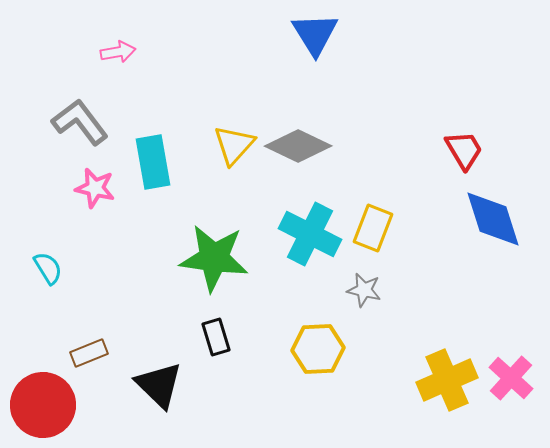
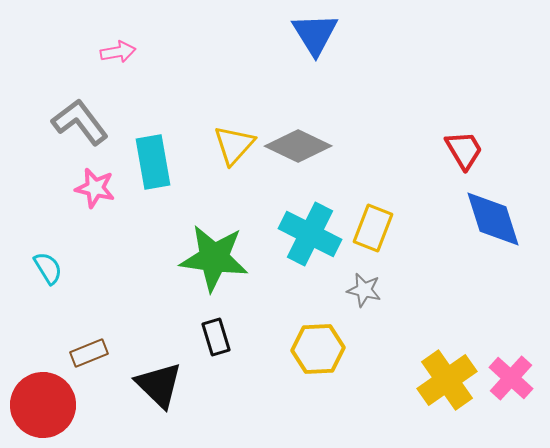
yellow cross: rotated 12 degrees counterclockwise
